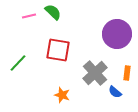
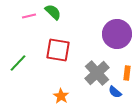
gray cross: moved 2 px right
orange star: moved 1 px left, 1 px down; rotated 14 degrees clockwise
